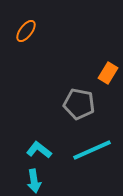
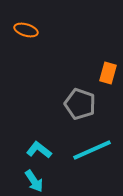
orange ellipse: moved 1 px up; rotated 70 degrees clockwise
orange rectangle: rotated 15 degrees counterclockwise
gray pentagon: moved 1 px right; rotated 8 degrees clockwise
cyan arrow: rotated 25 degrees counterclockwise
